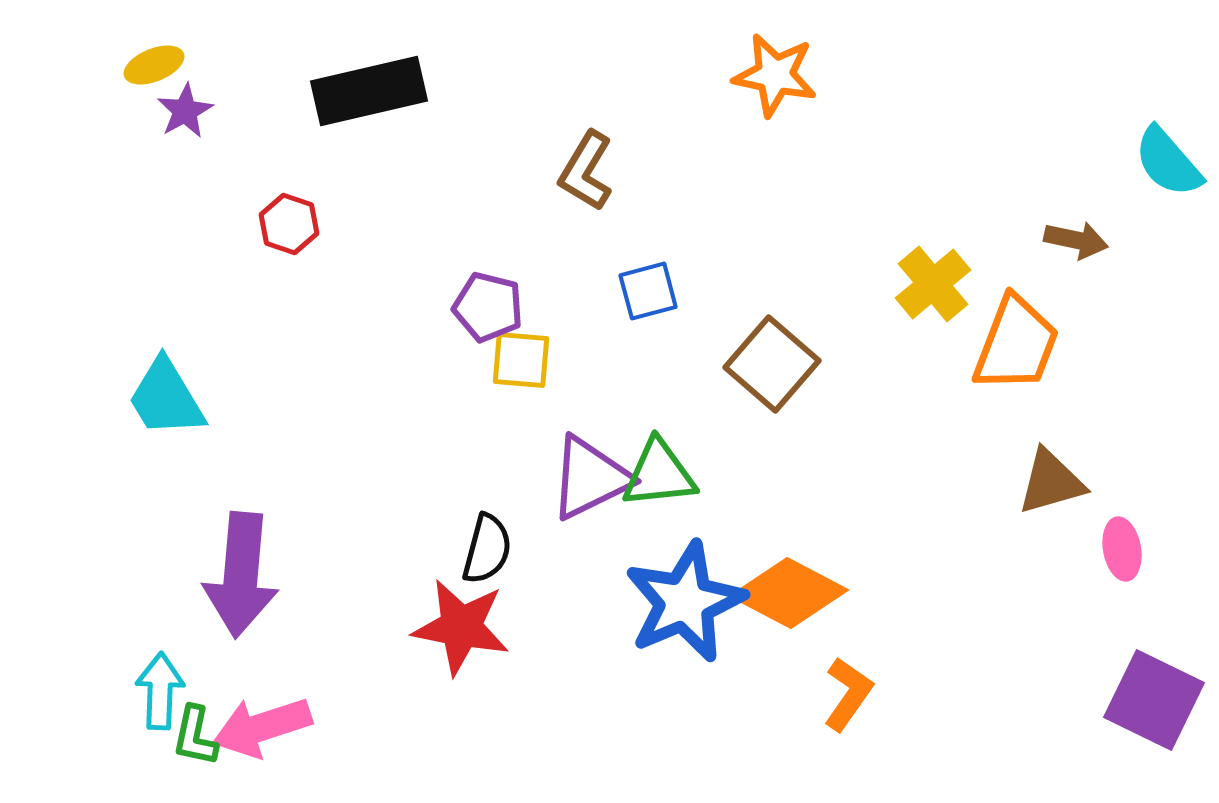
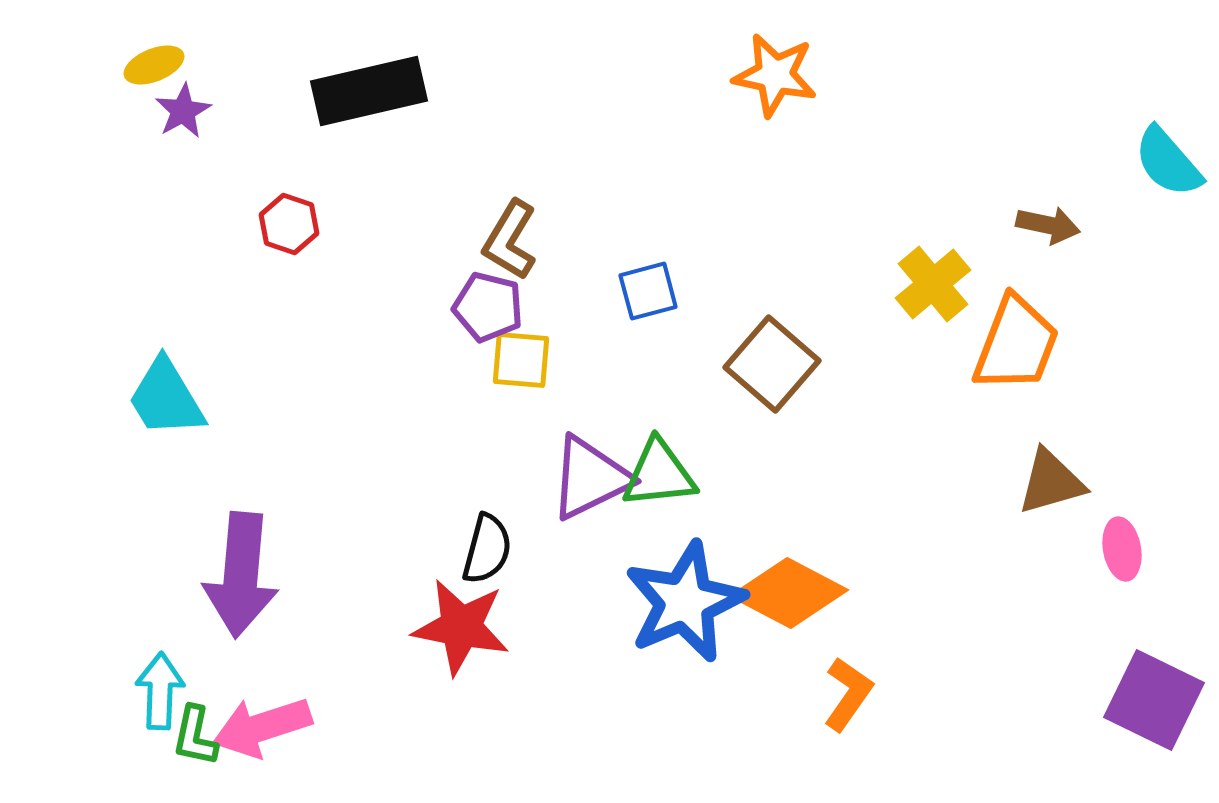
purple star: moved 2 px left
brown L-shape: moved 76 px left, 69 px down
brown arrow: moved 28 px left, 15 px up
